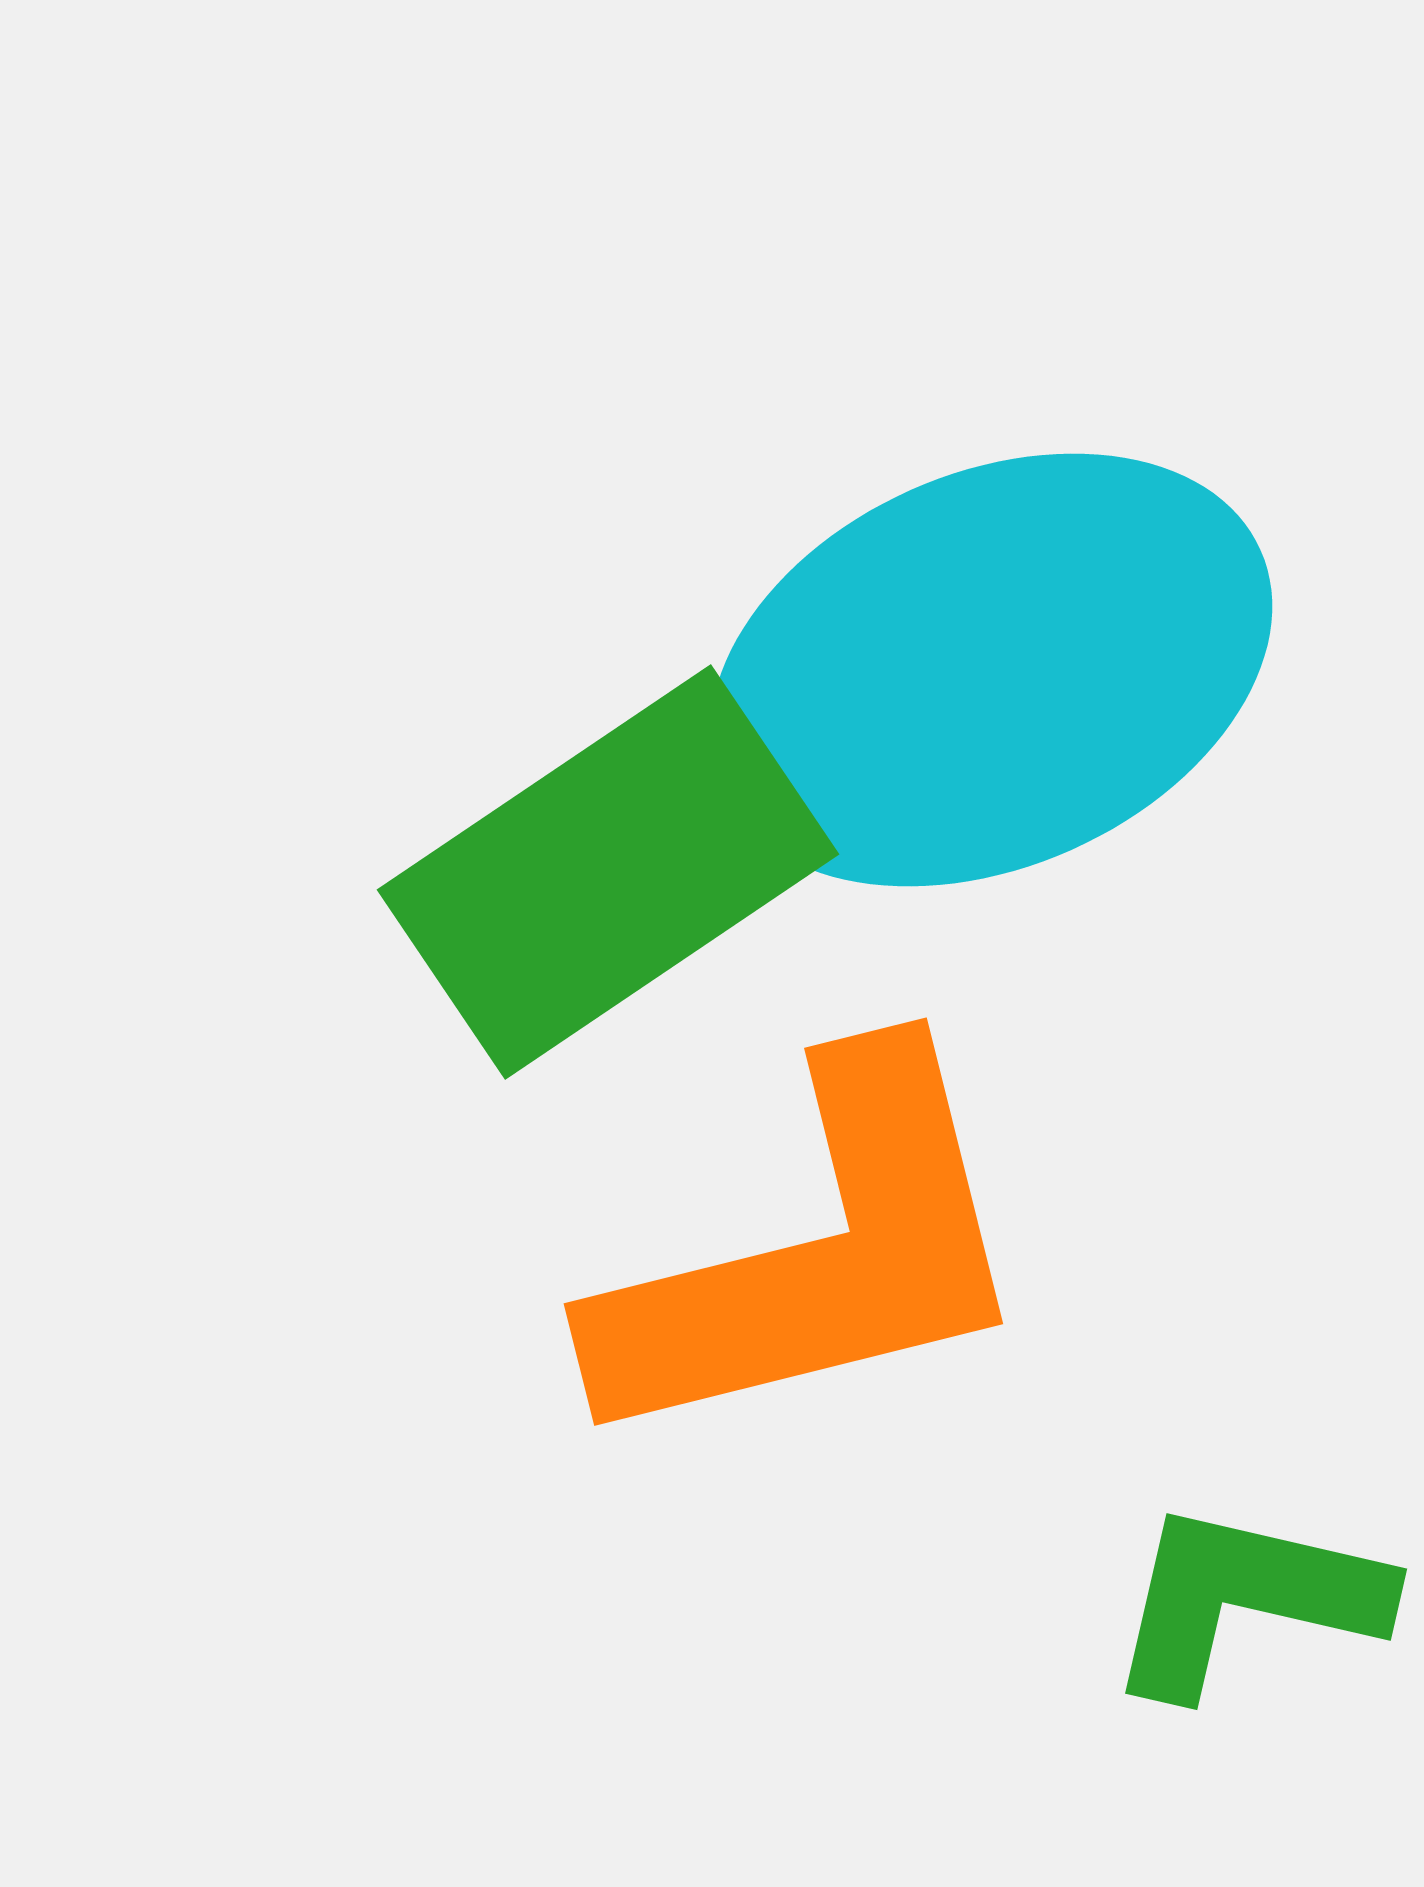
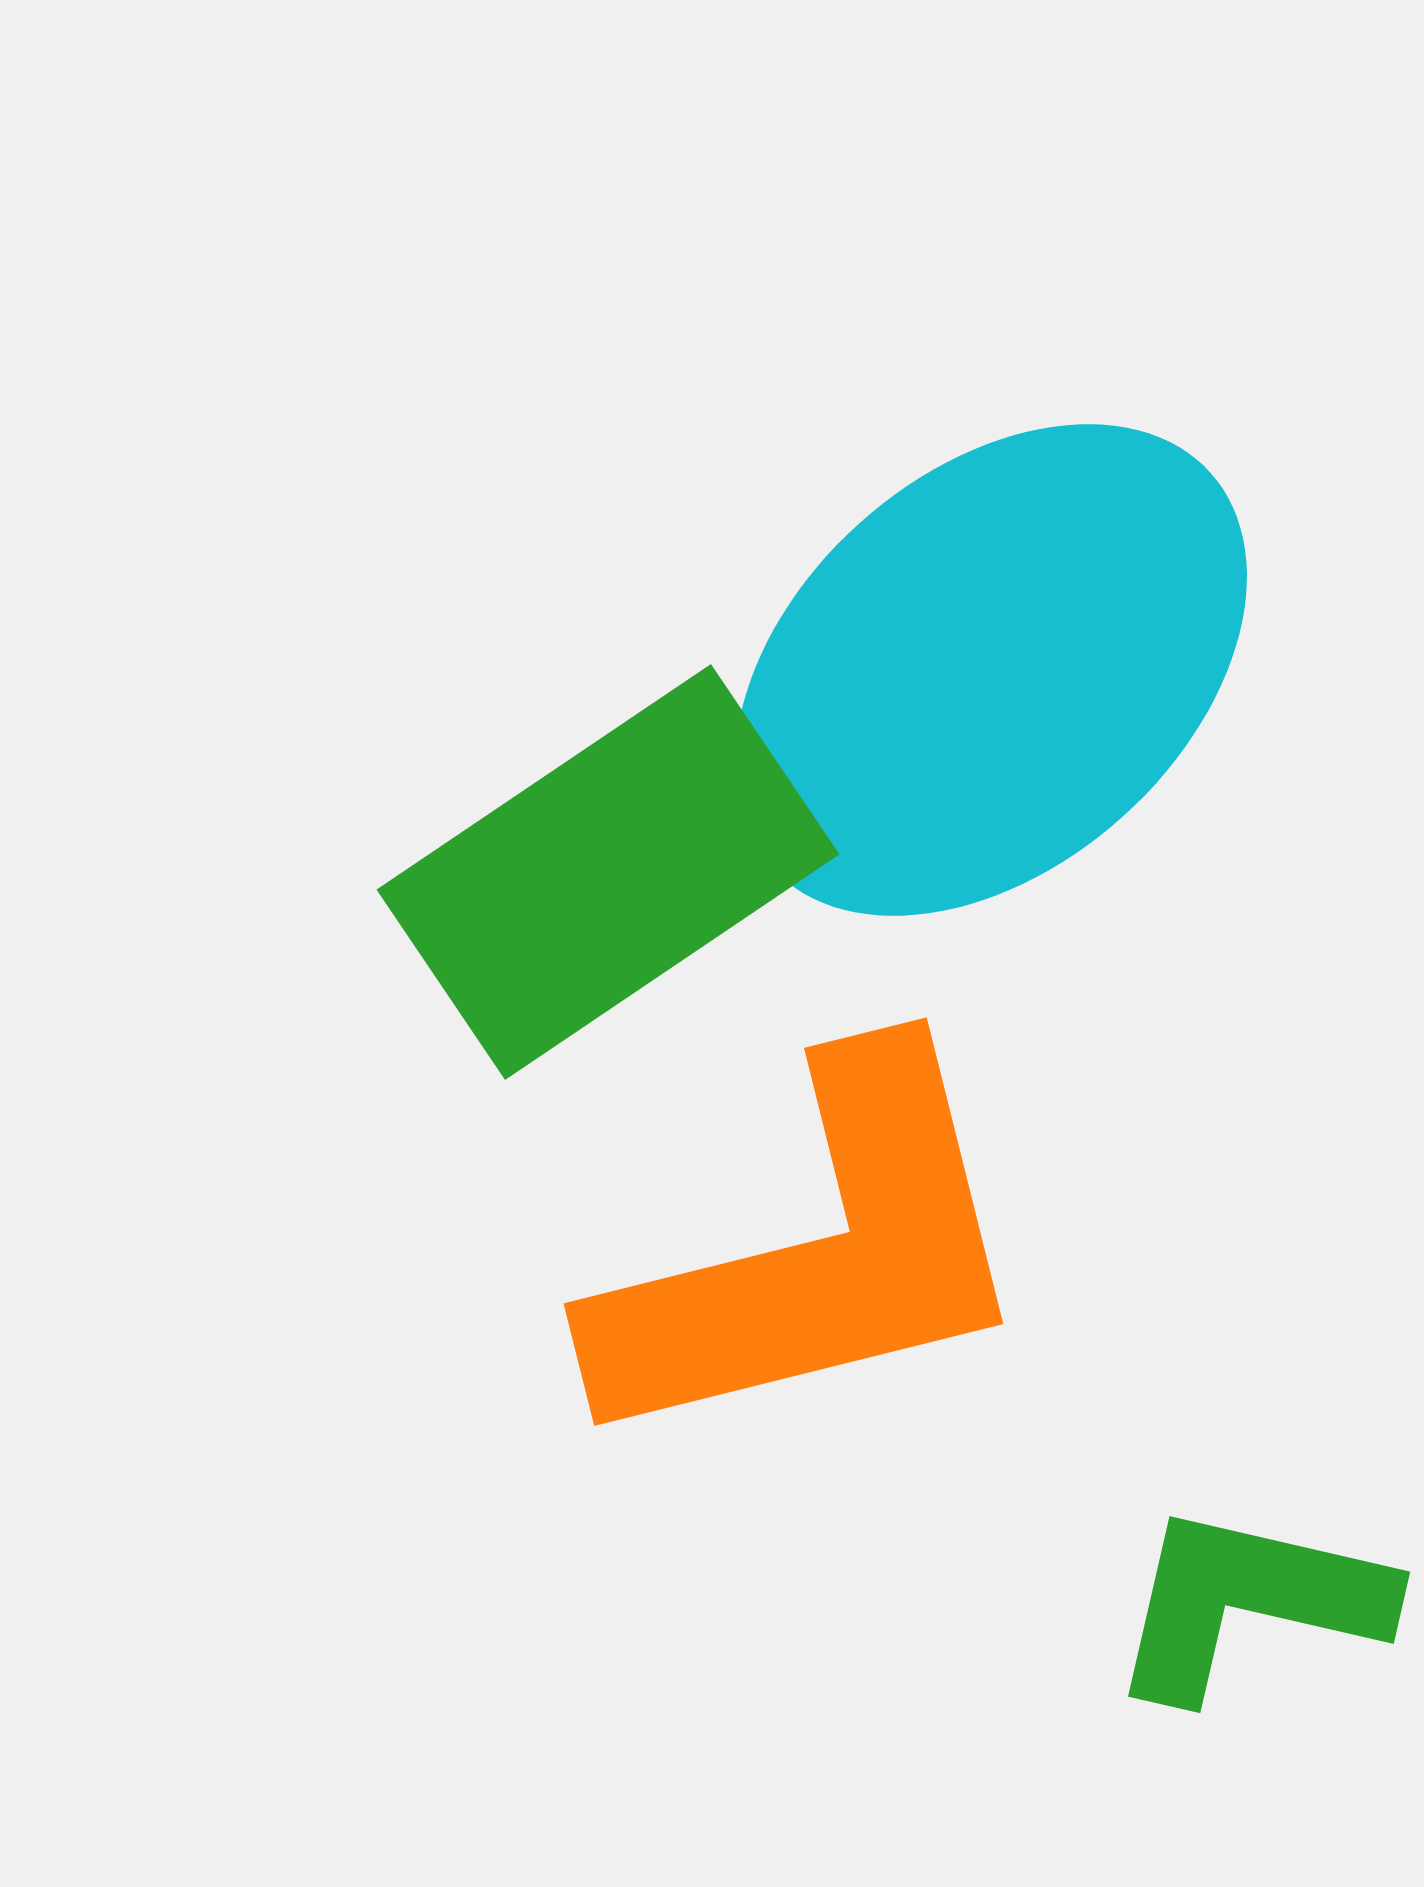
cyan ellipse: rotated 18 degrees counterclockwise
green L-shape: moved 3 px right, 3 px down
